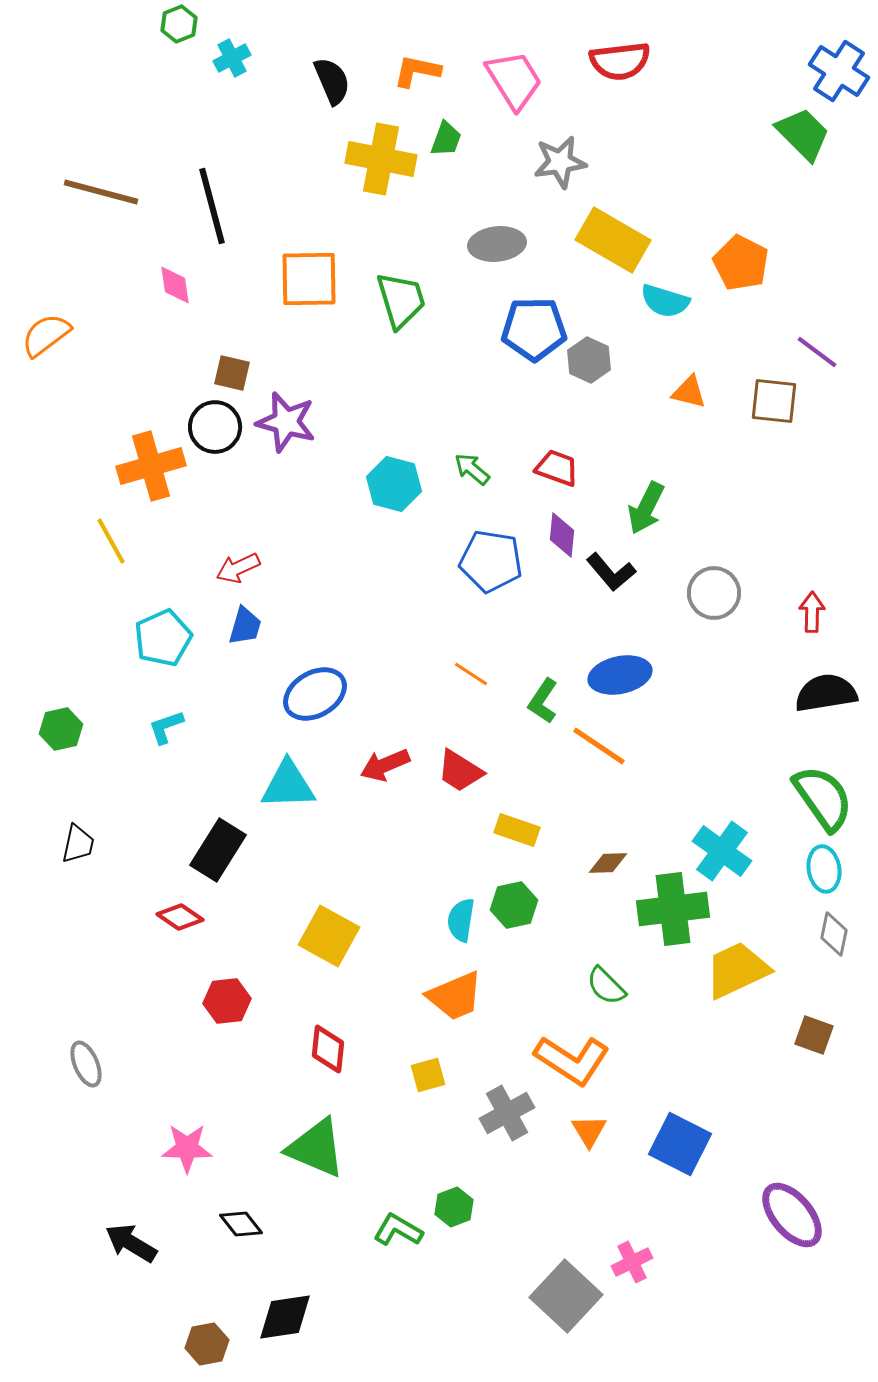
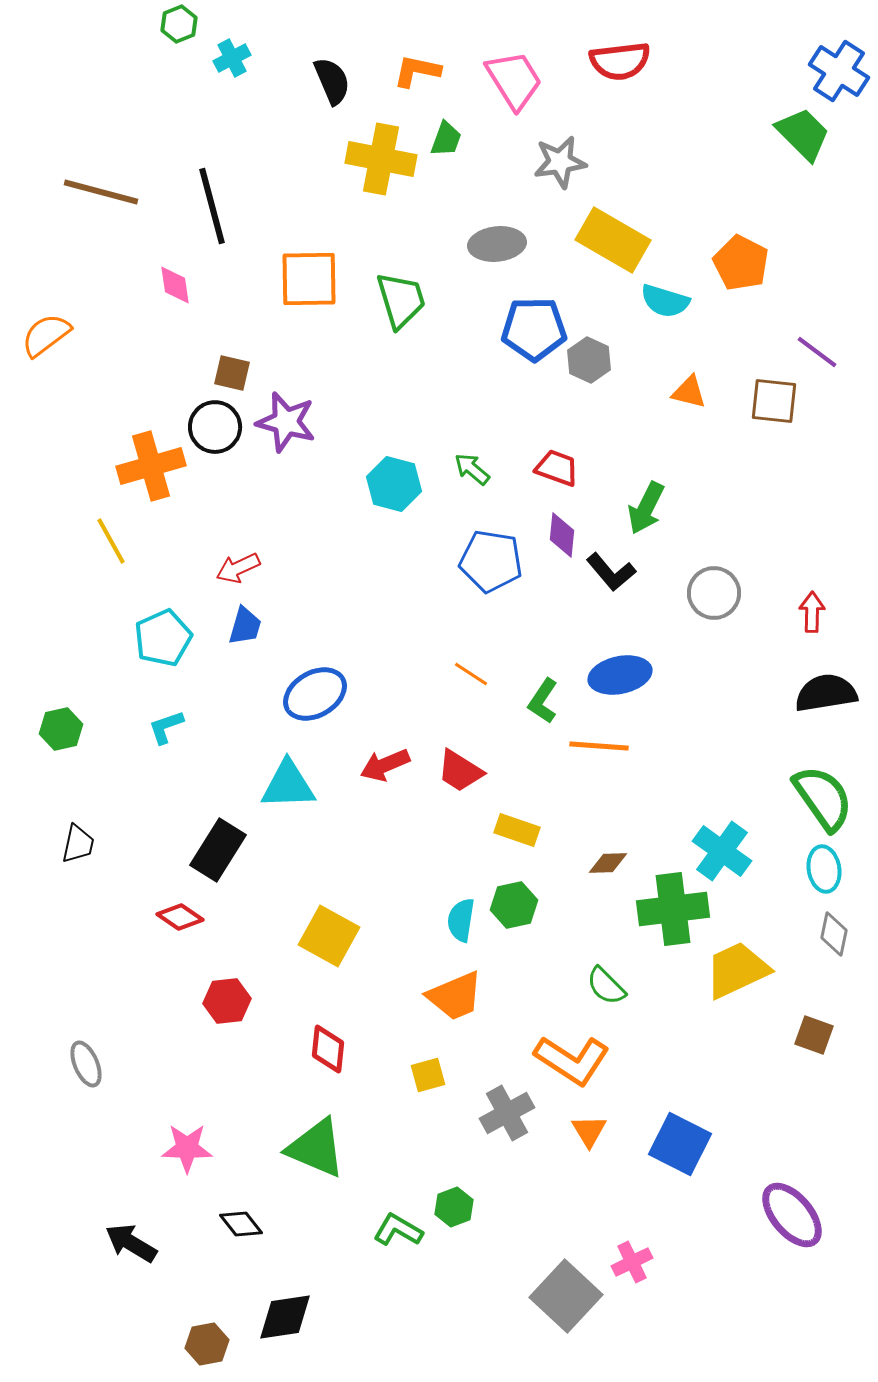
orange line at (599, 746): rotated 30 degrees counterclockwise
